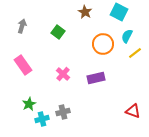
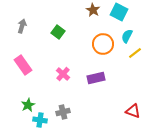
brown star: moved 8 px right, 2 px up
green star: moved 1 px left, 1 px down
cyan cross: moved 2 px left, 1 px down; rotated 24 degrees clockwise
